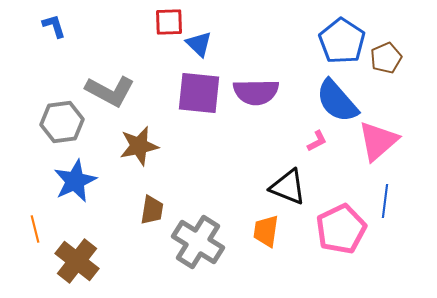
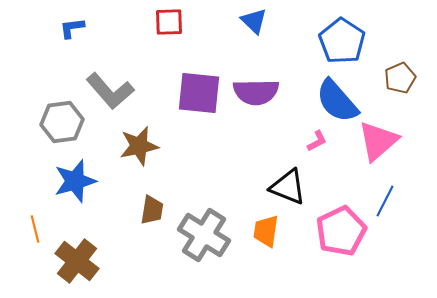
blue L-shape: moved 18 px right, 2 px down; rotated 80 degrees counterclockwise
blue triangle: moved 55 px right, 23 px up
brown pentagon: moved 14 px right, 20 px down
gray L-shape: rotated 21 degrees clockwise
blue star: rotated 9 degrees clockwise
blue line: rotated 20 degrees clockwise
pink pentagon: moved 2 px down
gray cross: moved 6 px right, 7 px up
